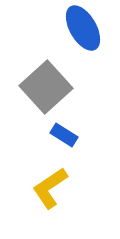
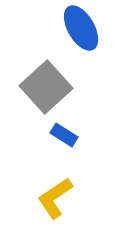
blue ellipse: moved 2 px left
yellow L-shape: moved 5 px right, 10 px down
